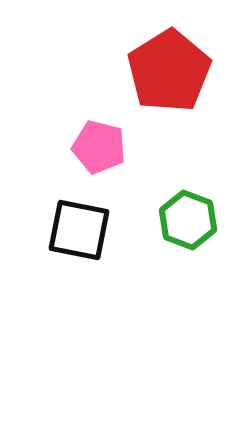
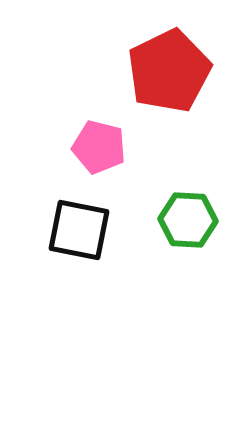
red pentagon: rotated 6 degrees clockwise
green hexagon: rotated 18 degrees counterclockwise
